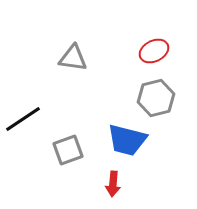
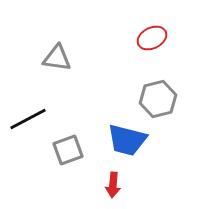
red ellipse: moved 2 px left, 13 px up
gray triangle: moved 16 px left
gray hexagon: moved 2 px right, 1 px down
black line: moved 5 px right; rotated 6 degrees clockwise
red arrow: moved 1 px down
